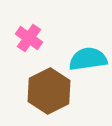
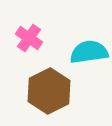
cyan semicircle: moved 1 px right, 7 px up
